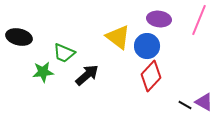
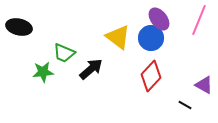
purple ellipse: rotated 45 degrees clockwise
black ellipse: moved 10 px up
blue circle: moved 4 px right, 8 px up
black arrow: moved 4 px right, 6 px up
purple triangle: moved 17 px up
